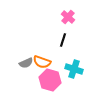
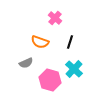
pink cross: moved 13 px left, 1 px down
black line: moved 7 px right, 2 px down
orange semicircle: moved 2 px left, 20 px up
cyan cross: rotated 24 degrees clockwise
